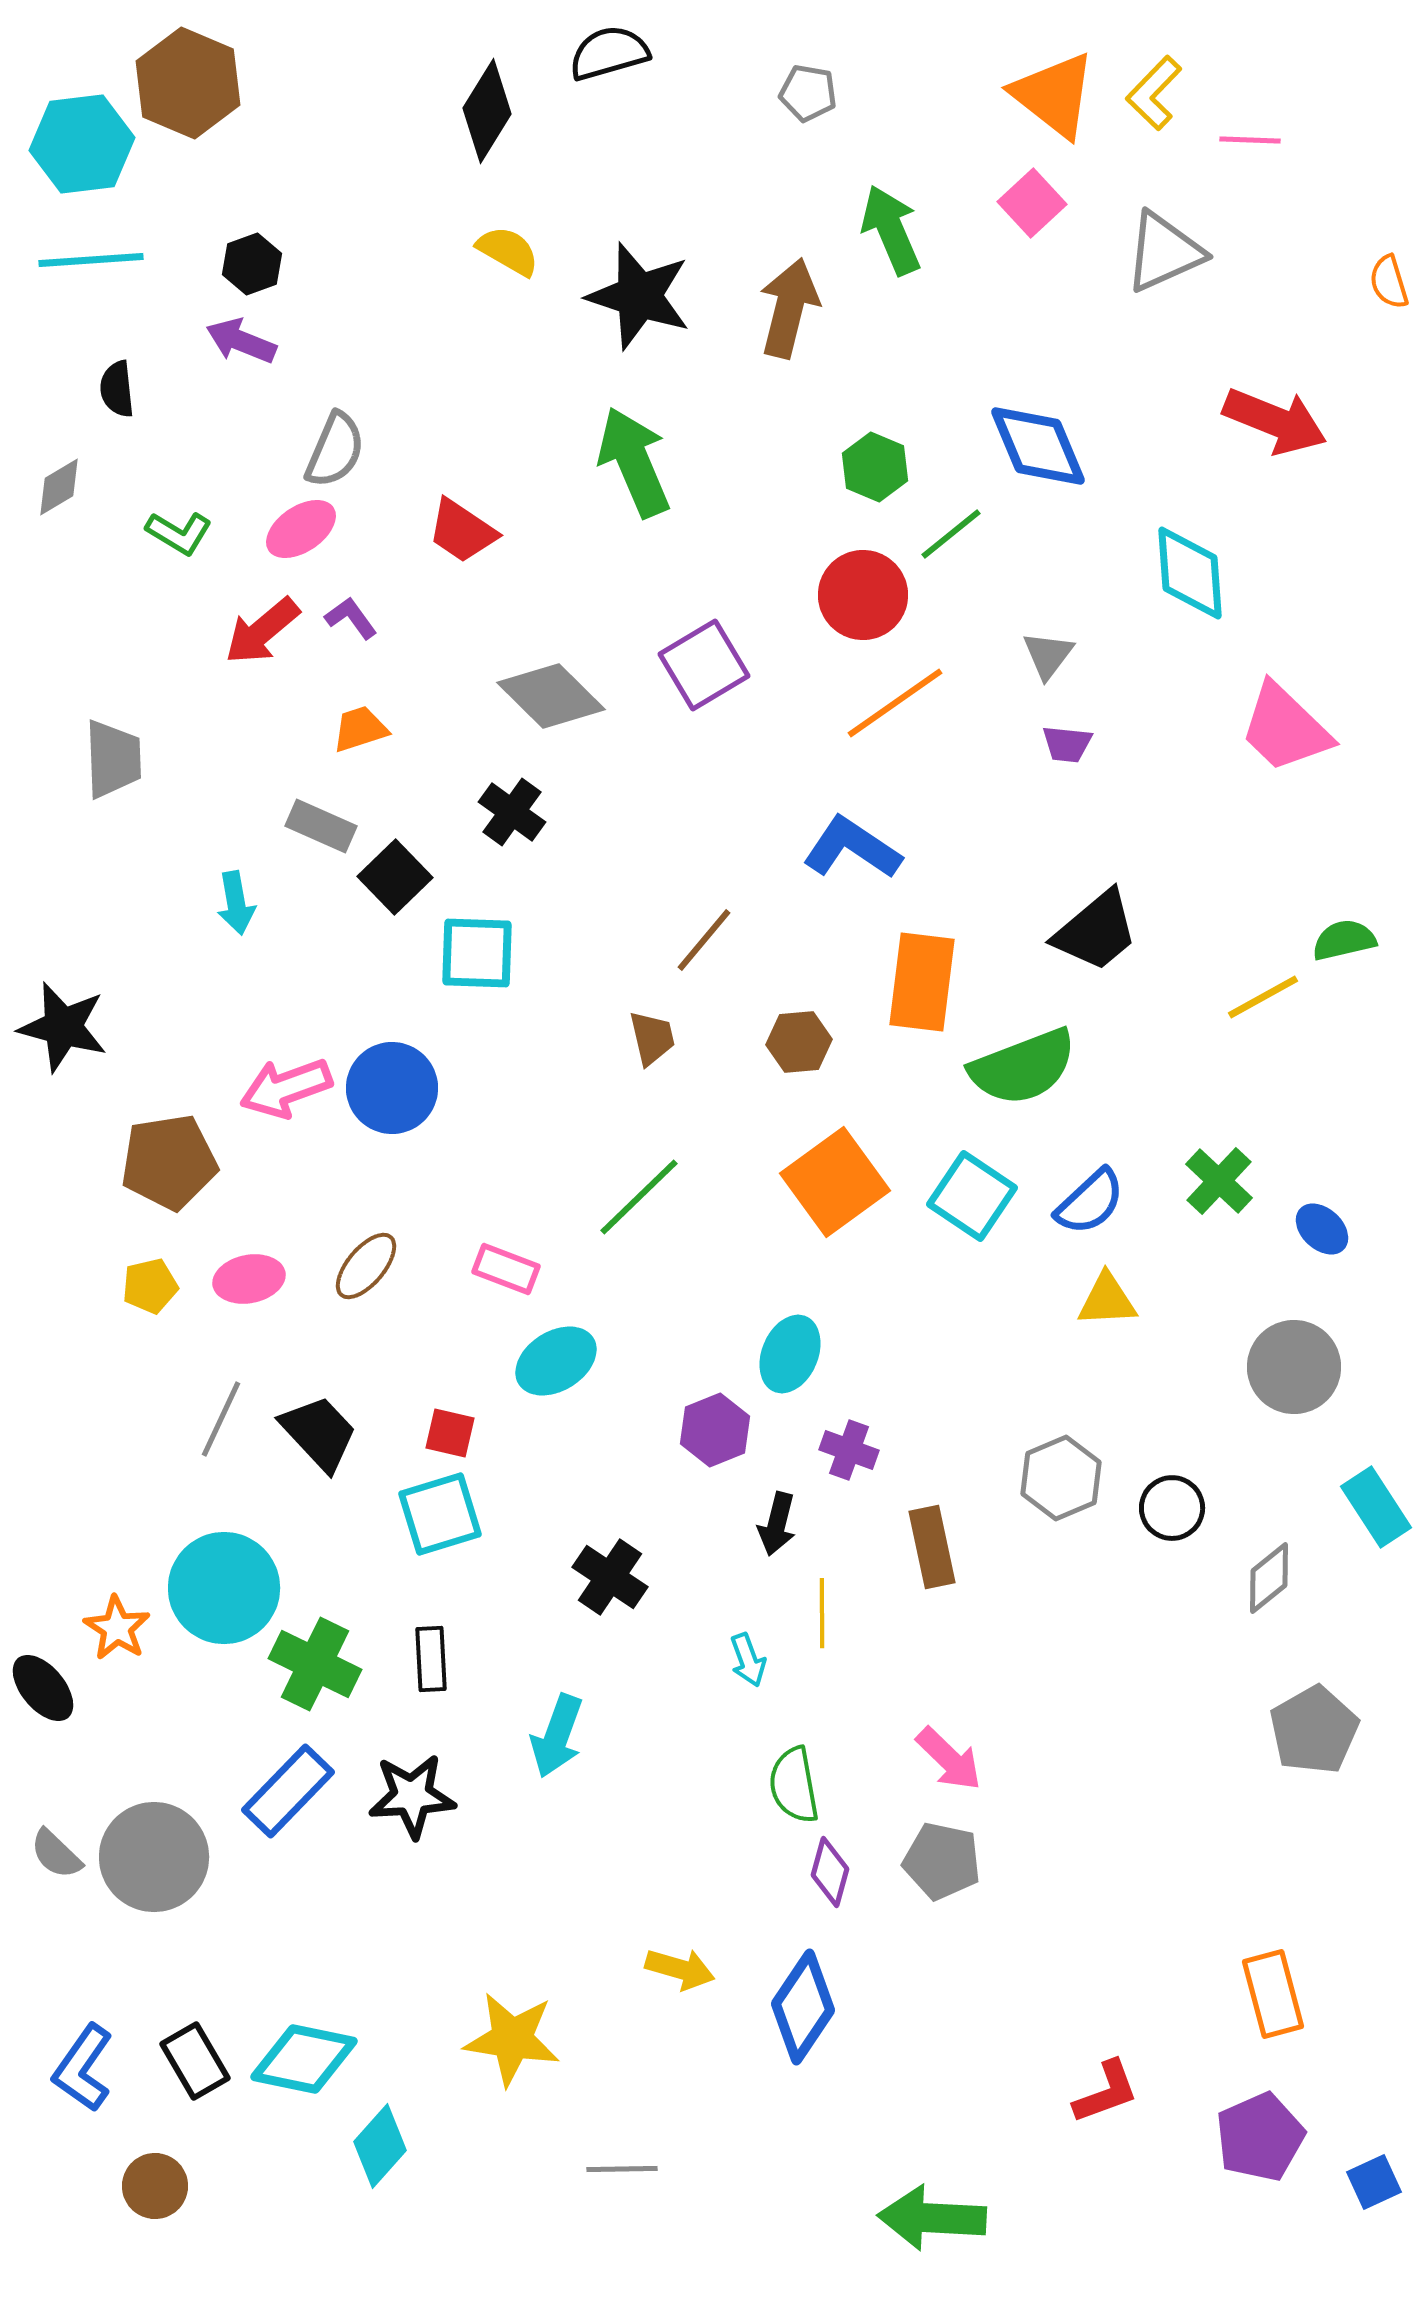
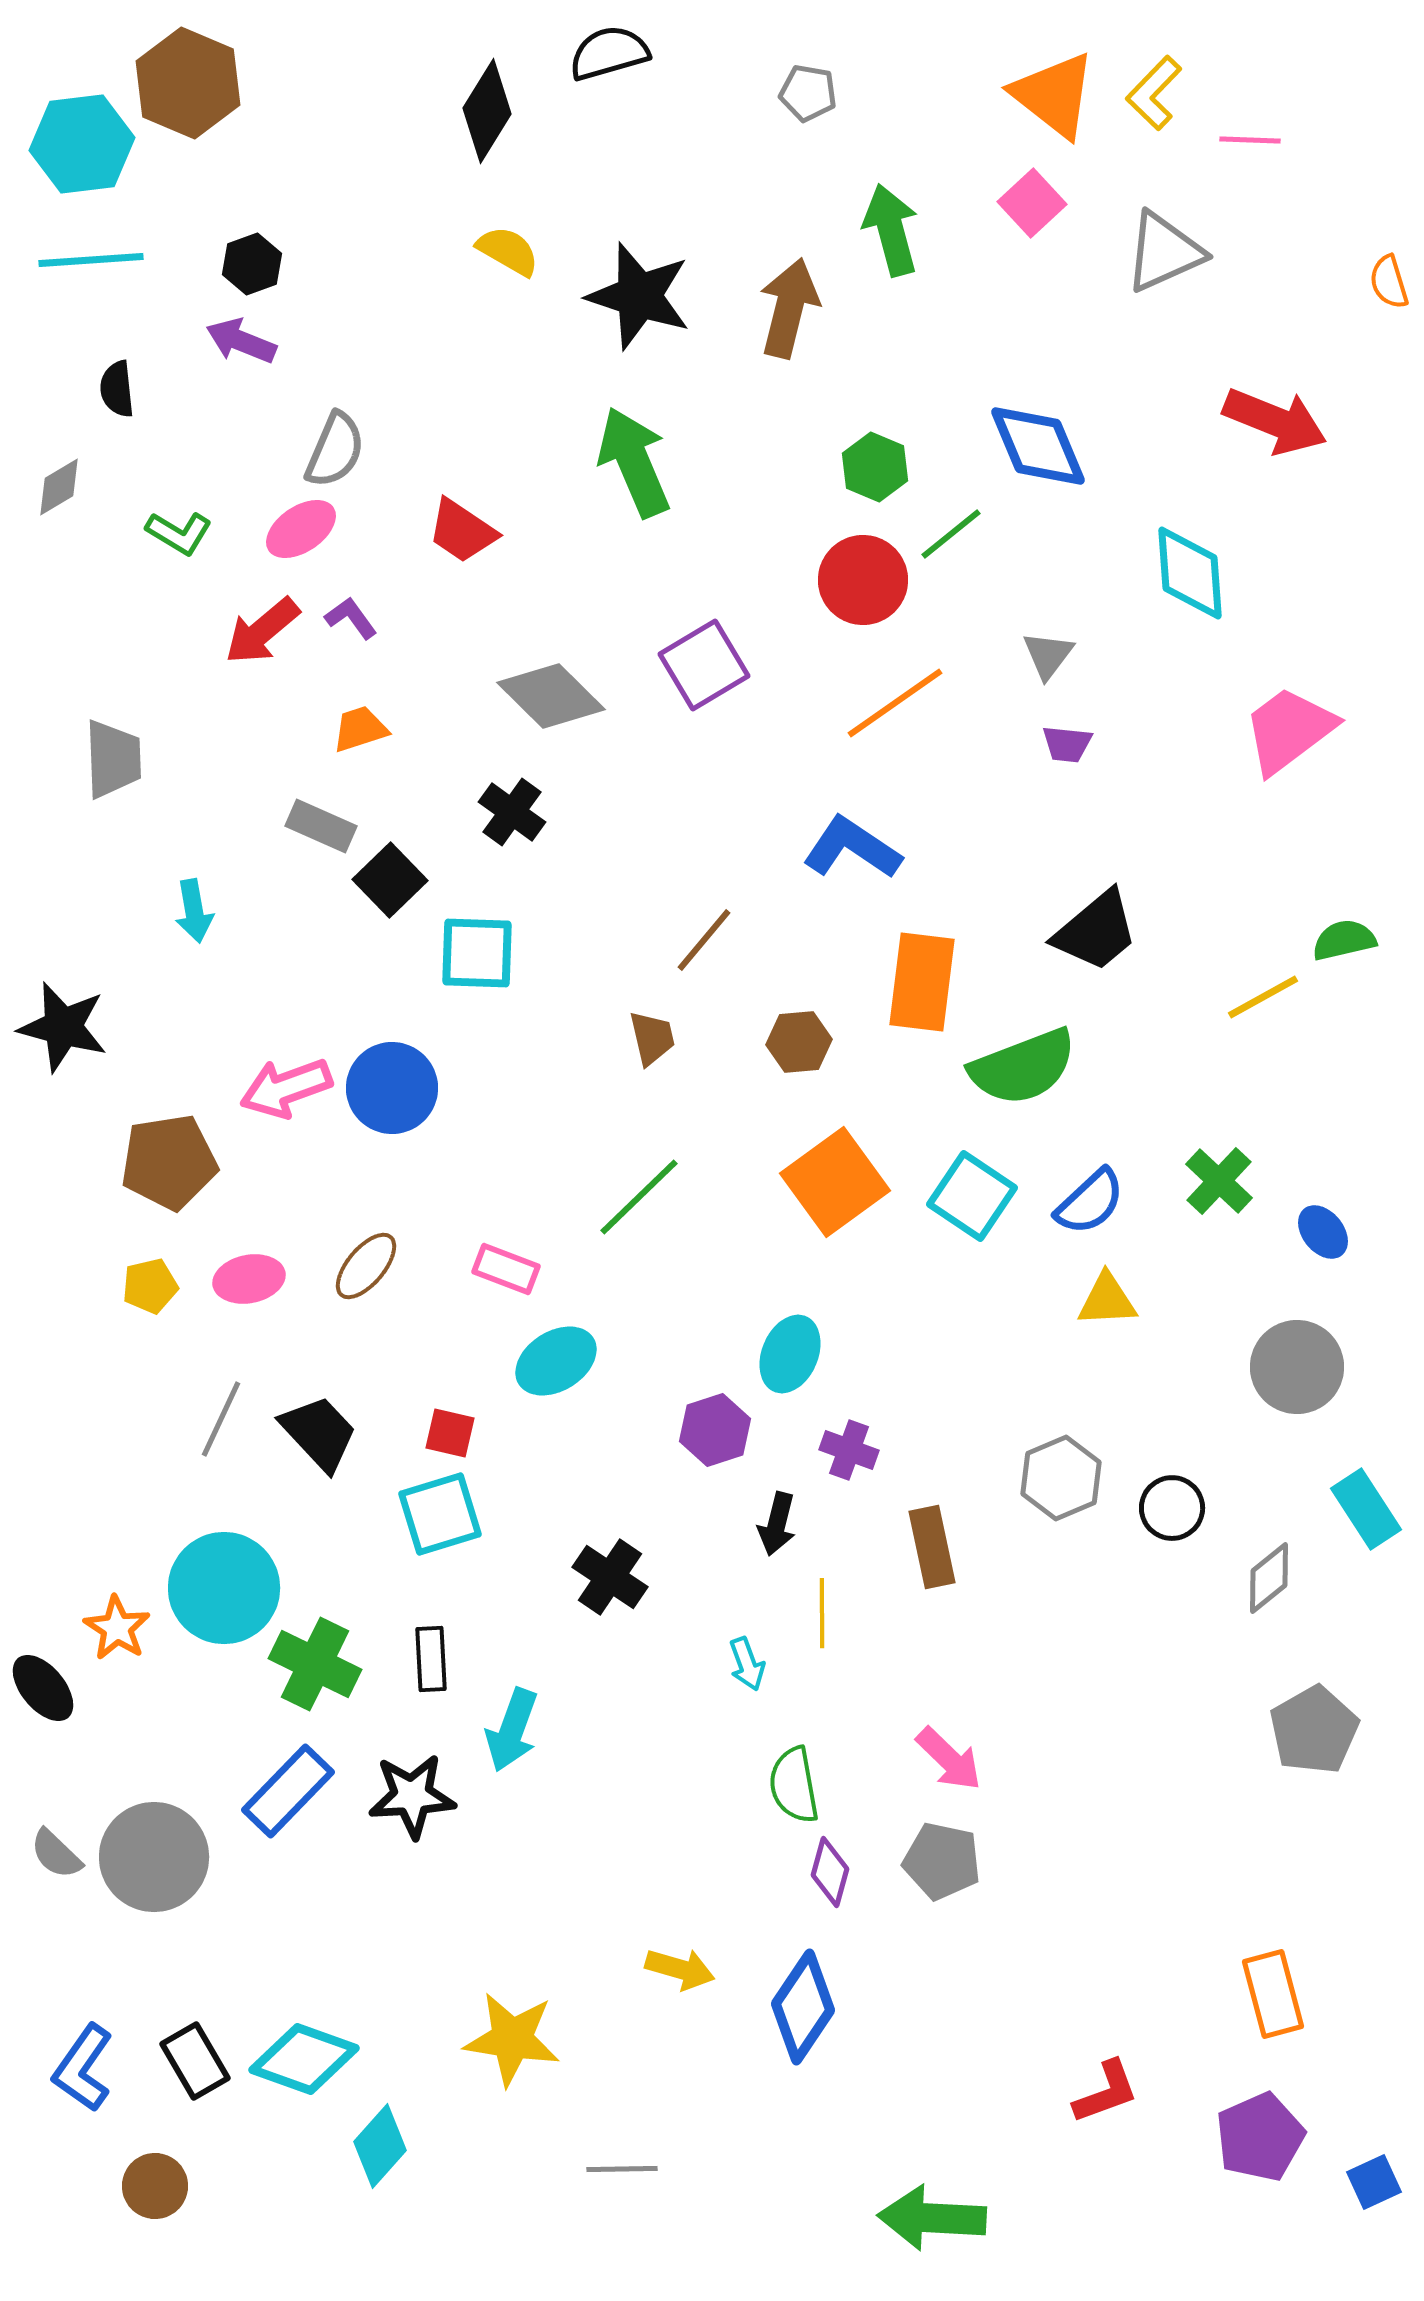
green arrow at (891, 230): rotated 8 degrees clockwise
red circle at (863, 595): moved 15 px up
pink trapezoid at (1285, 728): moved 4 px right, 2 px down; rotated 99 degrees clockwise
black square at (395, 877): moved 5 px left, 3 px down
cyan arrow at (236, 903): moved 42 px left, 8 px down
blue ellipse at (1322, 1229): moved 1 px right, 3 px down; rotated 8 degrees clockwise
gray circle at (1294, 1367): moved 3 px right
purple hexagon at (715, 1430): rotated 4 degrees clockwise
cyan rectangle at (1376, 1507): moved 10 px left, 2 px down
cyan arrow at (748, 1660): moved 1 px left, 4 px down
cyan arrow at (557, 1736): moved 45 px left, 6 px up
cyan diamond at (304, 2059): rotated 8 degrees clockwise
